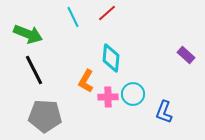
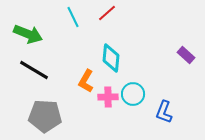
black line: rotated 32 degrees counterclockwise
